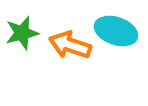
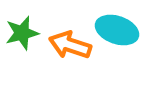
cyan ellipse: moved 1 px right, 1 px up
